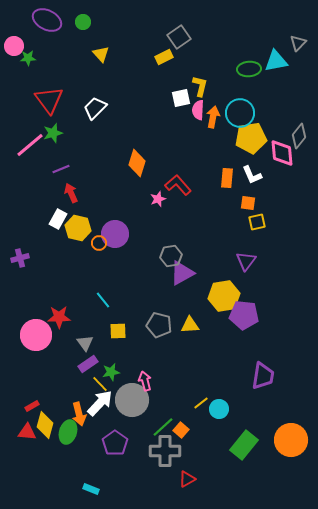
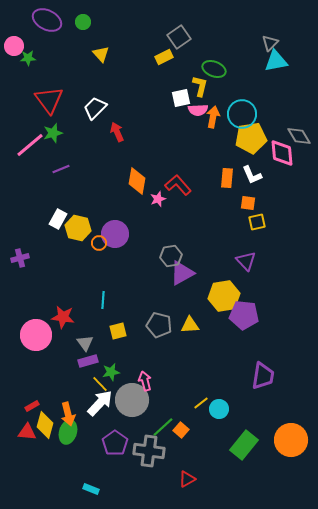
gray triangle at (298, 43): moved 28 px left
green ellipse at (249, 69): moved 35 px left; rotated 25 degrees clockwise
pink semicircle at (198, 110): rotated 96 degrees counterclockwise
cyan circle at (240, 113): moved 2 px right, 1 px down
gray diamond at (299, 136): rotated 70 degrees counterclockwise
orange diamond at (137, 163): moved 18 px down; rotated 8 degrees counterclockwise
red arrow at (71, 193): moved 46 px right, 61 px up
purple triangle at (246, 261): rotated 20 degrees counterclockwise
cyan line at (103, 300): rotated 42 degrees clockwise
red star at (59, 317): moved 4 px right; rotated 10 degrees clockwise
yellow square at (118, 331): rotated 12 degrees counterclockwise
purple rectangle at (88, 364): moved 3 px up; rotated 18 degrees clockwise
orange arrow at (79, 414): moved 11 px left
gray cross at (165, 451): moved 16 px left; rotated 8 degrees clockwise
